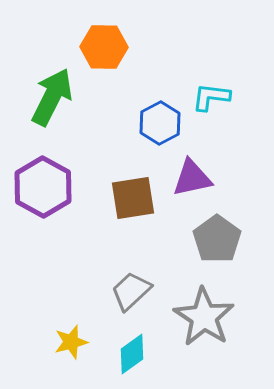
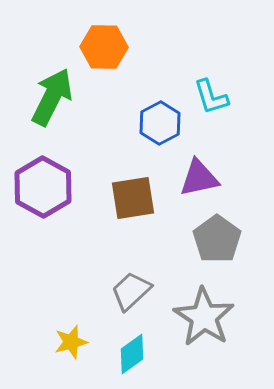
cyan L-shape: rotated 114 degrees counterclockwise
purple triangle: moved 7 px right
